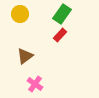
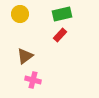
green rectangle: rotated 42 degrees clockwise
pink cross: moved 2 px left, 4 px up; rotated 21 degrees counterclockwise
